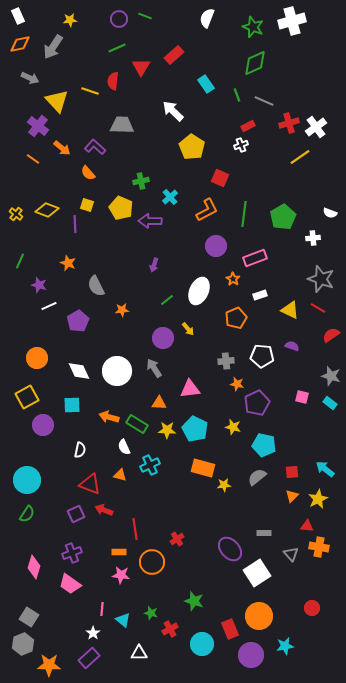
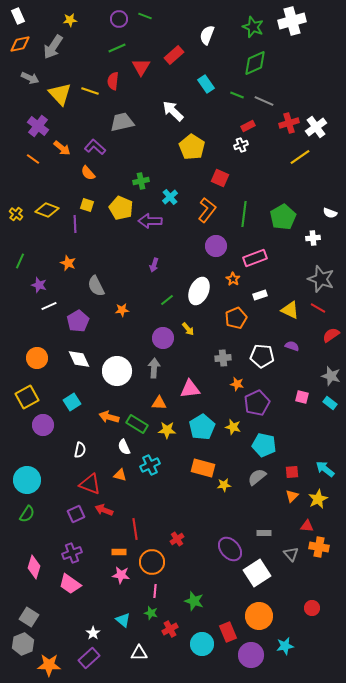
white semicircle at (207, 18): moved 17 px down
green line at (237, 95): rotated 48 degrees counterclockwise
yellow triangle at (57, 101): moved 3 px right, 7 px up
gray trapezoid at (122, 125): moved 3 px up; rotated 15 degrees counterclockwise
orange L-shape at (207, 210): rotated 25 degrees counterclockwise
gray cross at (226, 361): moved 3 px left, 3 px up
gray arrow at (154, 368): rotated 36 degrees clockwise
white diamond at (79, 371): moved 12 px up
cyan square at (72, 405): moved 3 px up; rotated 30 degrees counterclockwise
cyan pentagon at (195, 429): moved 7 px right, 2 px up; rotated 15 degrees clockwise
pink line at (102, 609): moved 53 px right, 18 px up
red rectangle at (230, 629): moved 2 px left, 3 px down
